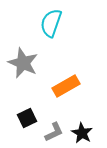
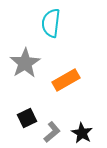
cyan semicircle: rotated 12 degrees counterclockwise
gray star: moved 2 px right; rotated 16 degrees clockwise
orange rectangle: moved 6 px up
gray L-shape: moved 2 px left; rotated 15 degrees counterclockwise
